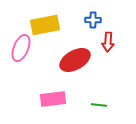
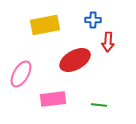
pink ellipse: moved 26 px down; rotated 8 degrees clockwise
